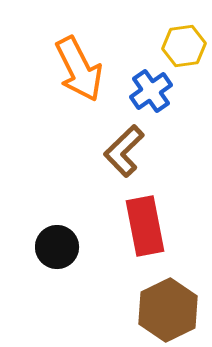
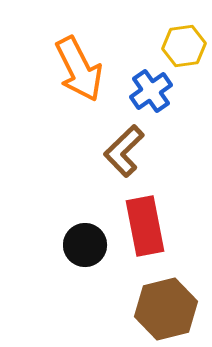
black circle: moved 28 px right, 2 px up
brown hexagon: moved 2 px left, 1 px up; rotated 12 degrees clockwise
